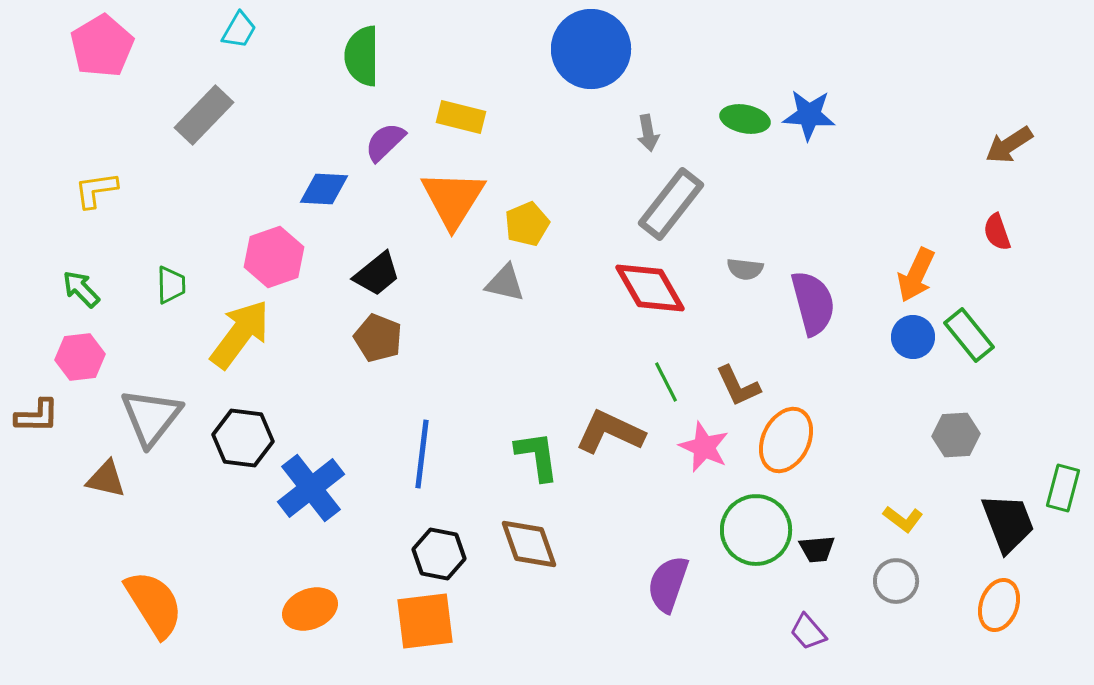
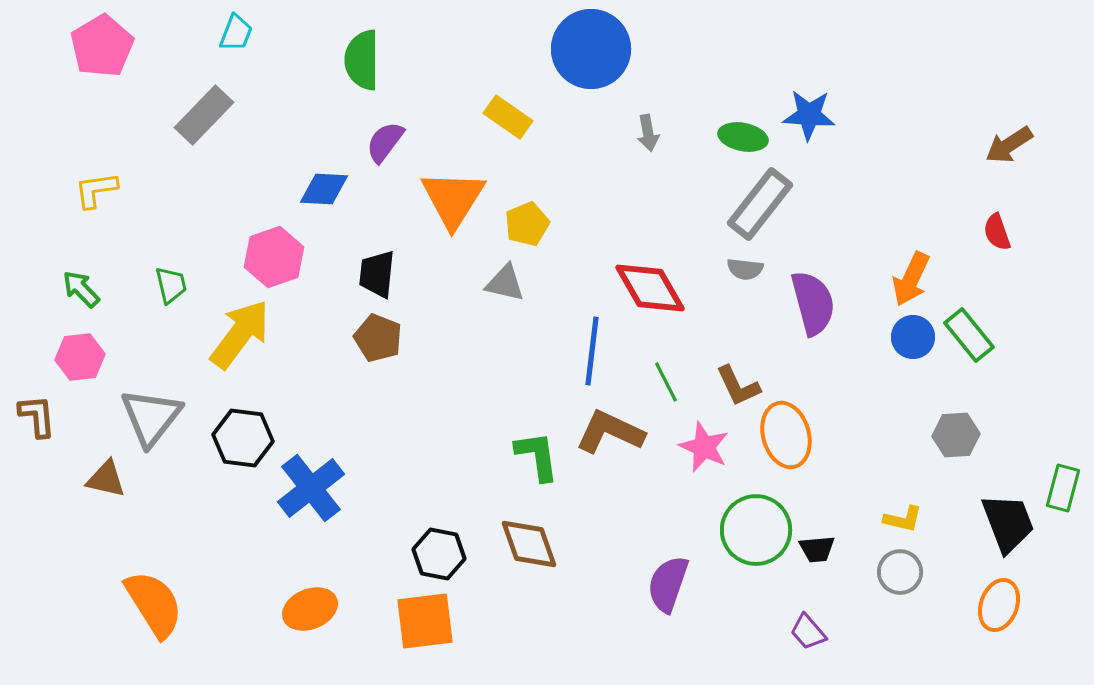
cyan trapezoid at (239, 30): moved 3 px left, 3 px down; rotated 9 degrees counterclockwise
green semicircle at (362, 56): moved 4 px down
yellow rectangle at (461, 117): moved 47 px right; rotated 21 degrees clockwise
green ellipse at (745, 119): moved 2 px left, 18 px down
purple semicircle at (385, 142): rotated 9 degrees counterclockwise
gray rectangle at (671, 204): moved 89 px right
black trapezoid at (377, 274): rotated 135 degrees clockwise
orange arrow at (916, 275): moved 5 px left, 4 px down
green trapezoid at (171, 285): rotated 12 degrees counterclockwise
brown L-shape at (37, 416): rotated 96 degrees counterclockwise
orange ellipse at (786, 440): moved 5 px up; rotated 42 degrees counterclockwise
blue line at (422, 454): moved 170 px right, 103 px up
yellow L-shape at (903, 519): rotated 24 degrees counterclockwise
gray circle at (896, 581): moved 4 px right, 9 px up
